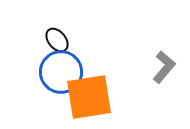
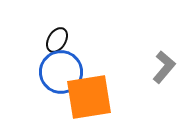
black ellipse: rotated 70 degrees clockwise
